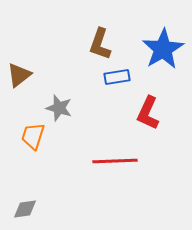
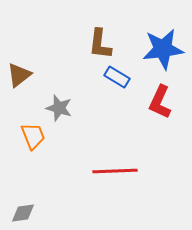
brown L-shape: rotated 12 degrees counterclockwise
blue star: rotated 24 degrees clockwise
blue rectangle: rotated 40 degrees clockwise
red L-shape: moved 12 px right, 11 px up
orange trapezoid: rotated 140 degrees clockwise
red line: moved 10 px down
gray diamond: moved 2 px left, 4 px down
